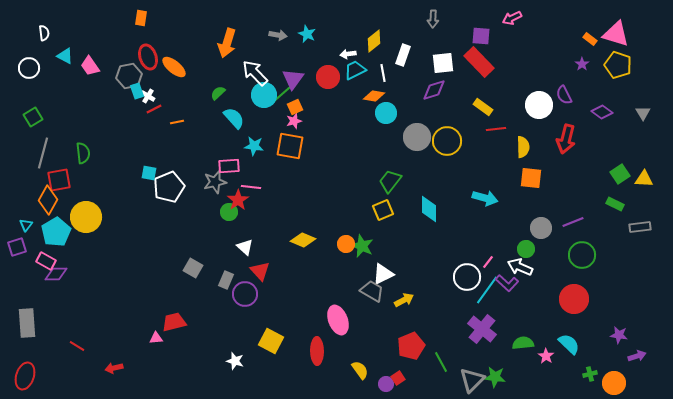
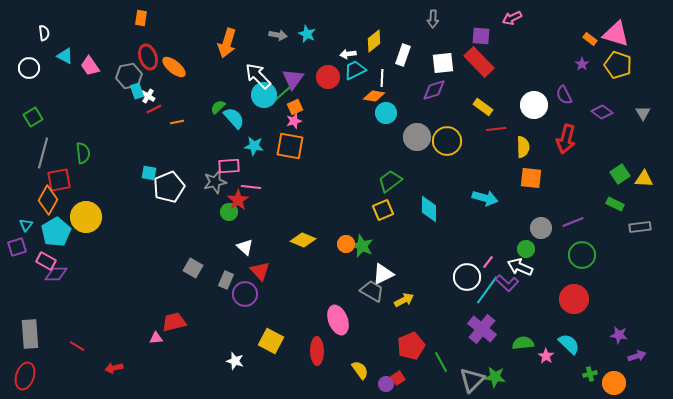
white arrow at (255, 73): moved 3 px right, 3 px down
white line at (383, 73): moved 1 px left, 5 px down; rotated 12 degrees clockwise
green semicircle at (218, 93): moved 14 px down
white circle at (539, 105): moved 5 px left
green trapezoid at (390, 181): rotated 15 degrees clockwise
gray rectangle at (27, 323): moved 3 px right, 11 px down
